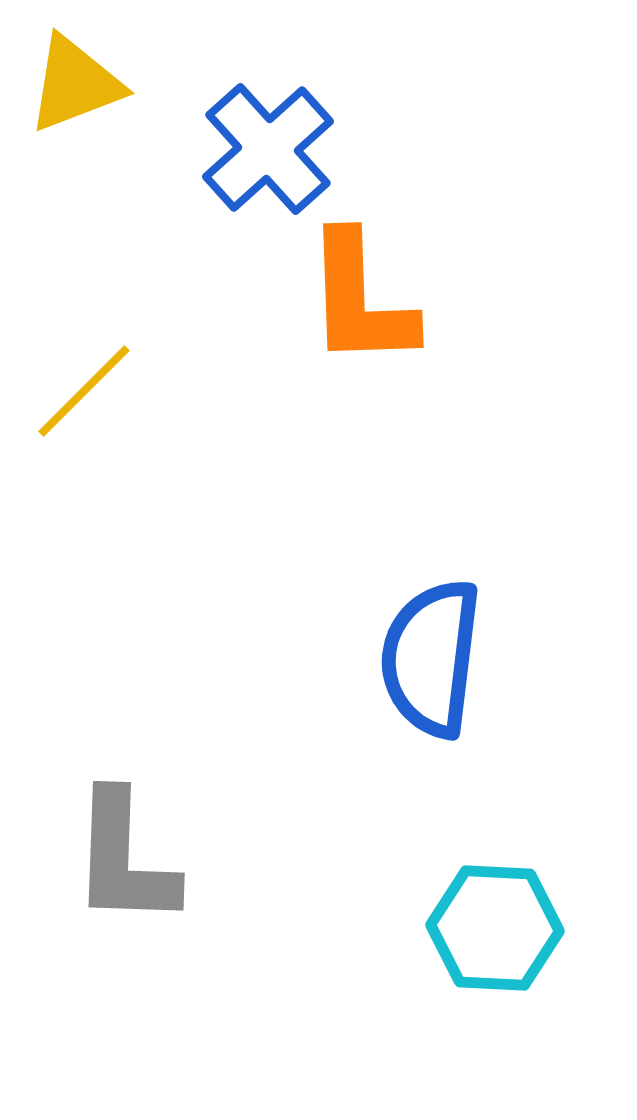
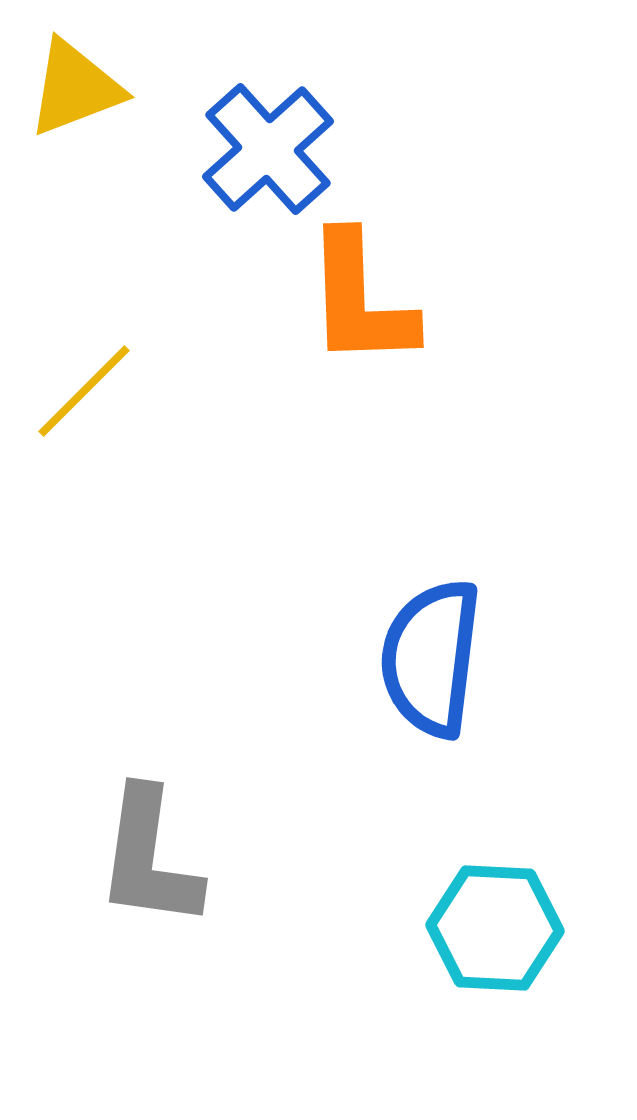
yellow triangle: moved 4 px down
gray L-shape: moved 25 px right, 1 px up; rotated 6 degrees clockwise
